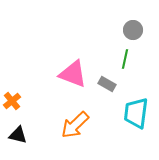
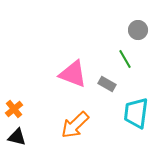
gray circle: moved 5 px right
green line: rotated 42 degrees counterclockwise
orange cross: moved 2 px right, 8 px down
black triangle: moved 1 px left, 2 px down
